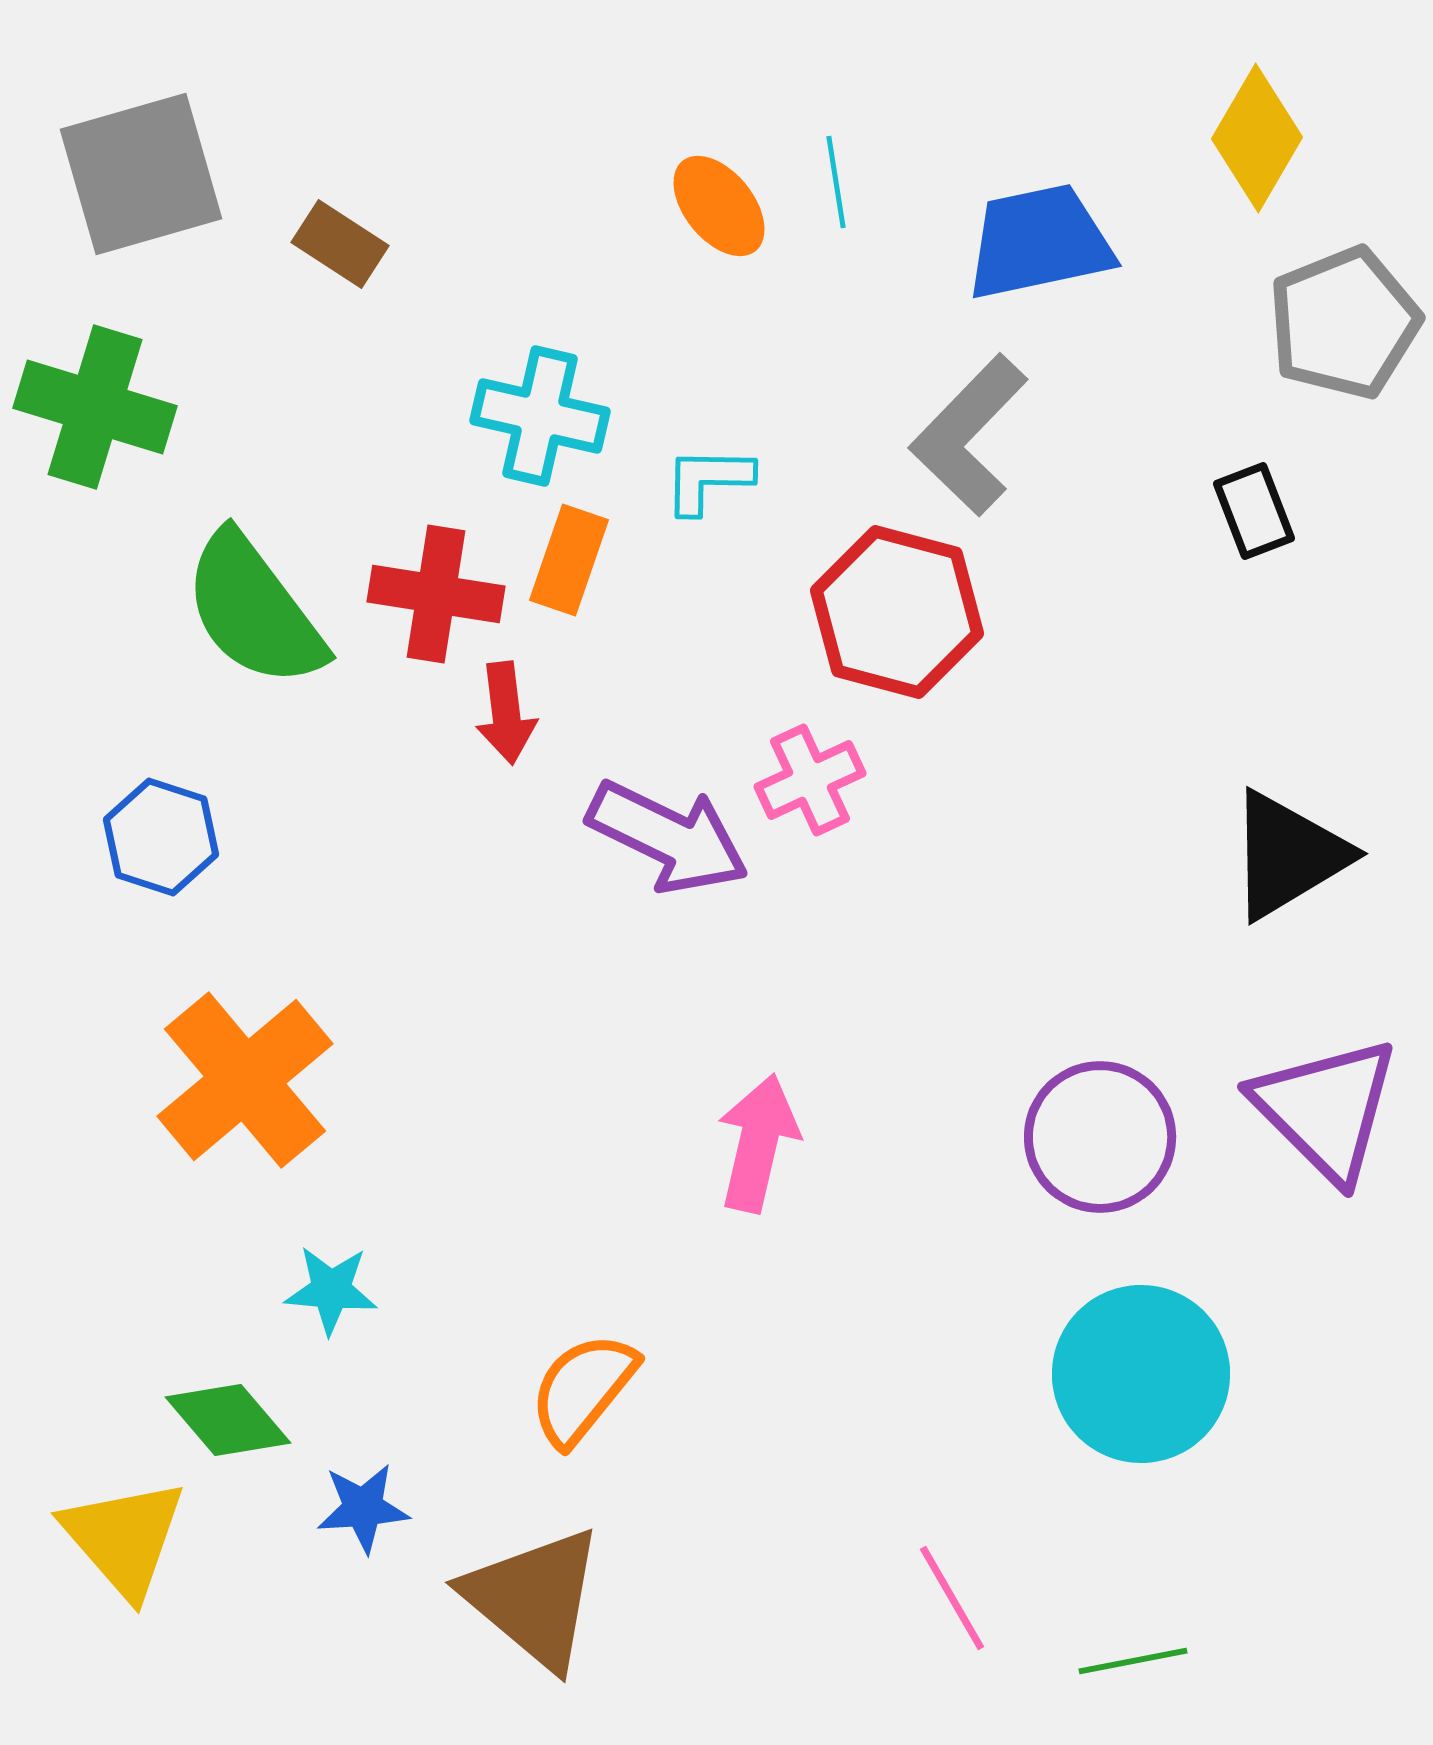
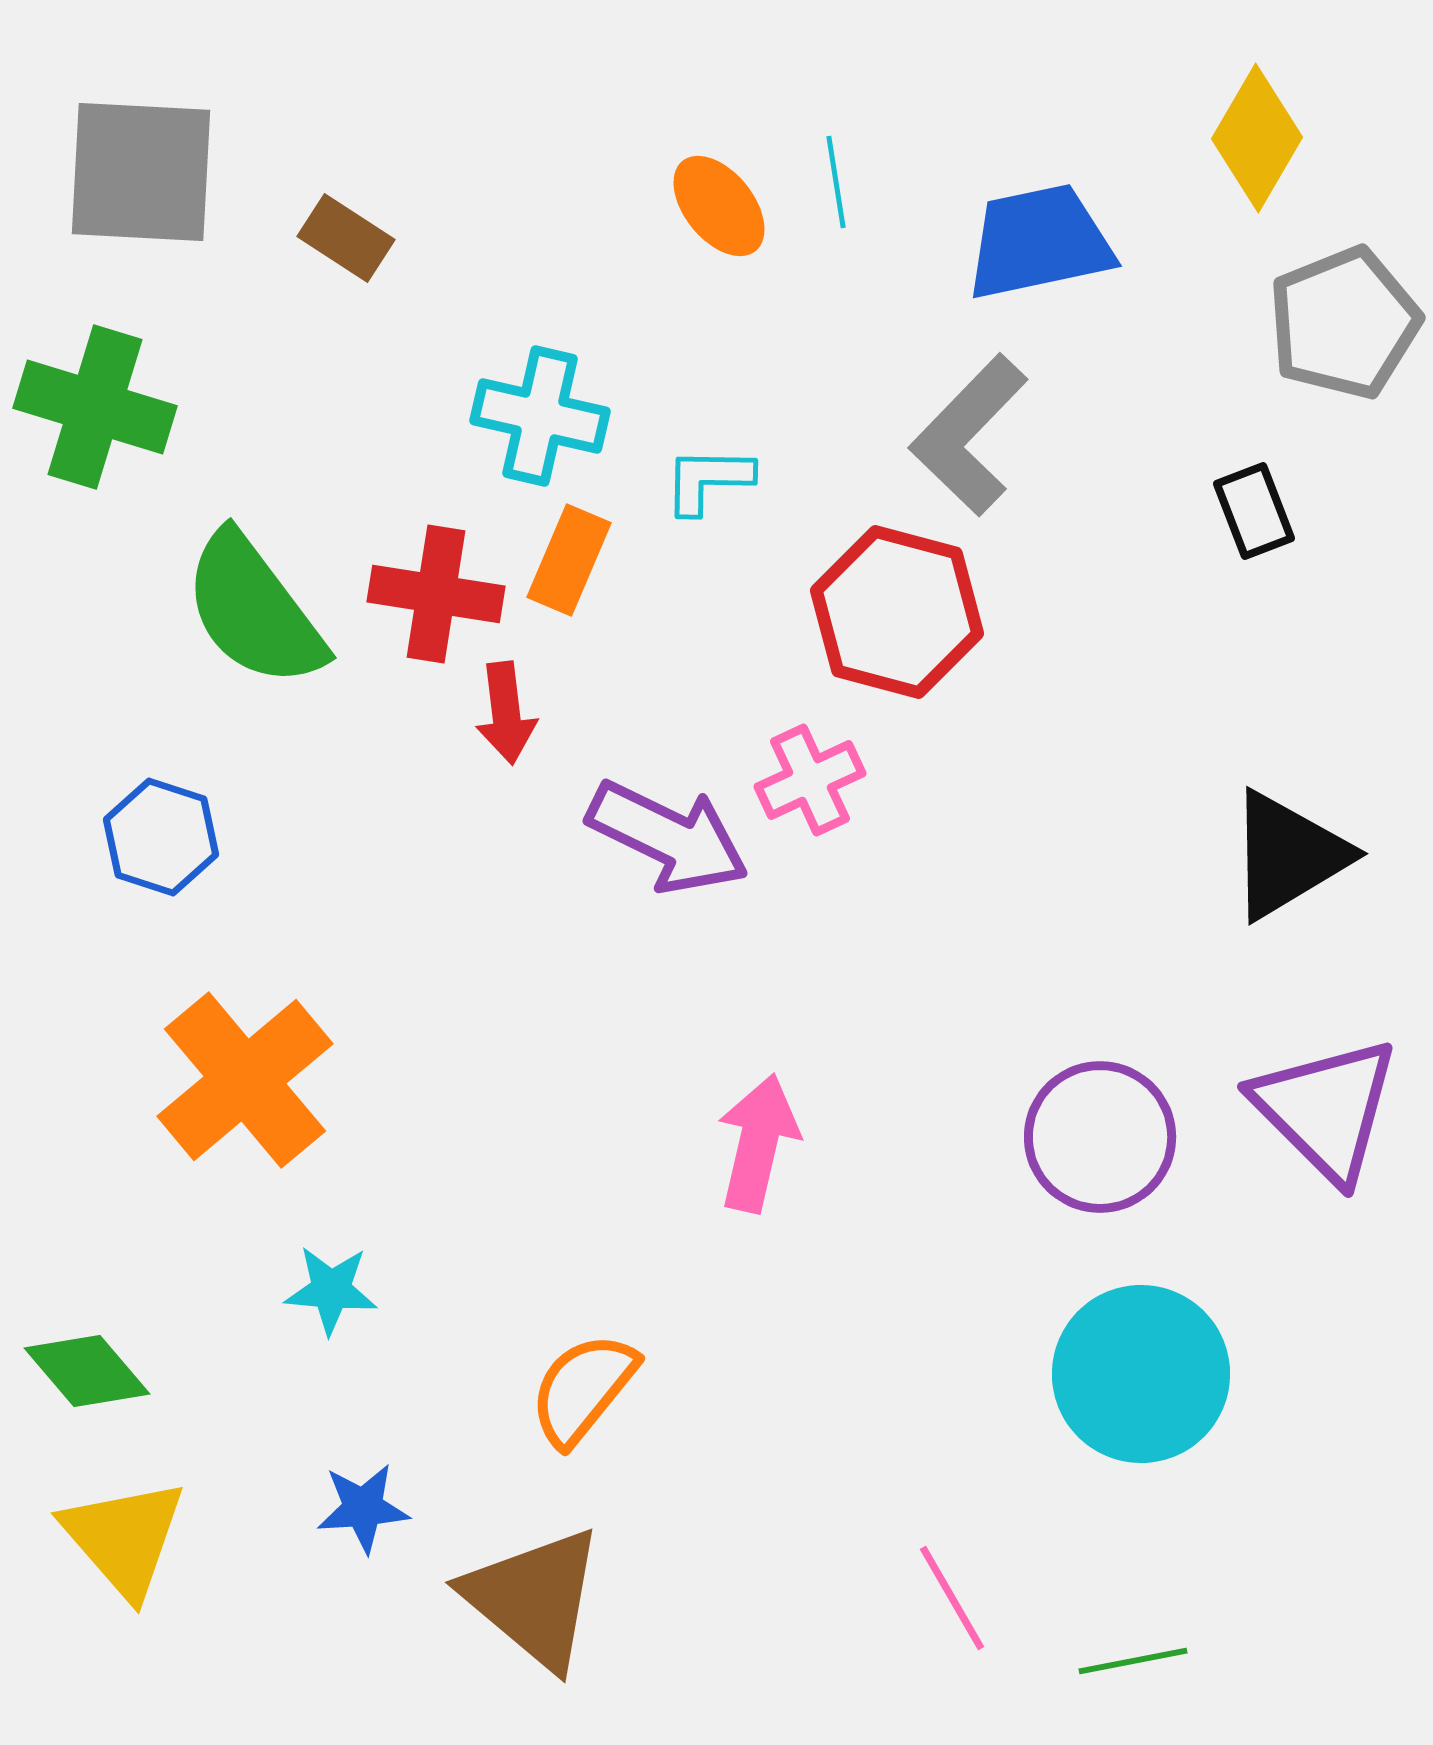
gray square: moved 2 px up; rotated 19 degrees clockwise
brown rectangle: moved 6 px right, 6 px up
orange rectangle: rotated 4 degrees clockwise
green diamond: moved 141 px left, 49 px up
